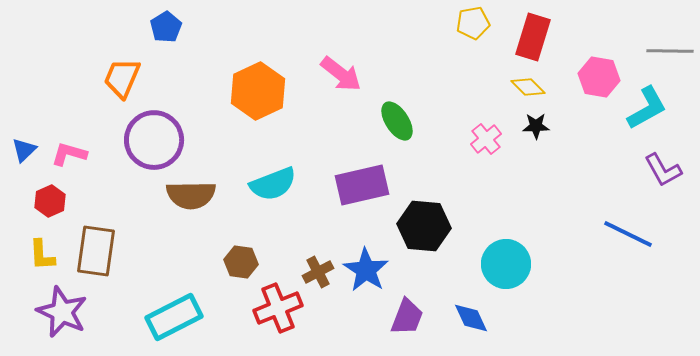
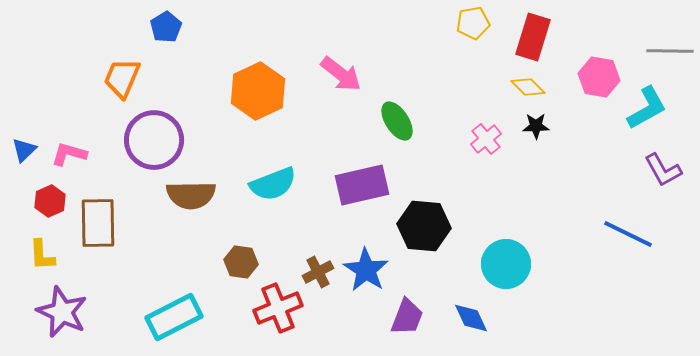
brown rectangle: moved 2 px right, 28 px up; rotated 9 degrees counterclockwise
